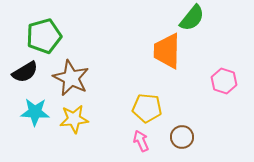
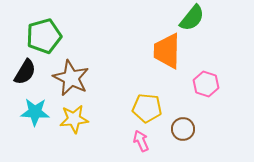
black semicircle: rotated 28 degrees counterclockwise
pink hexagon: moved 18 px left, 3 px down
brown circle: moved 1 px right, 8 px up
